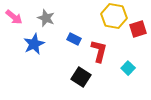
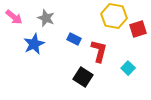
black square: moved 2 px right
